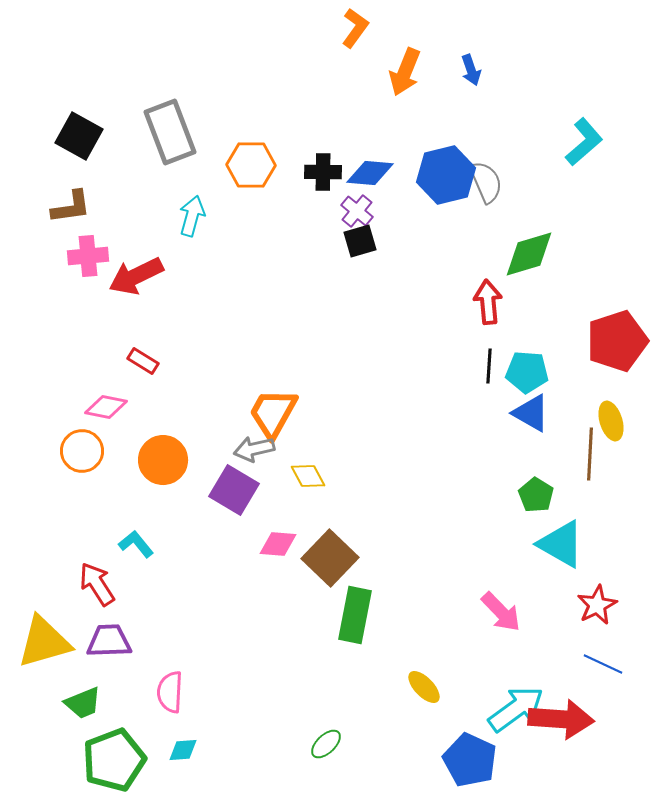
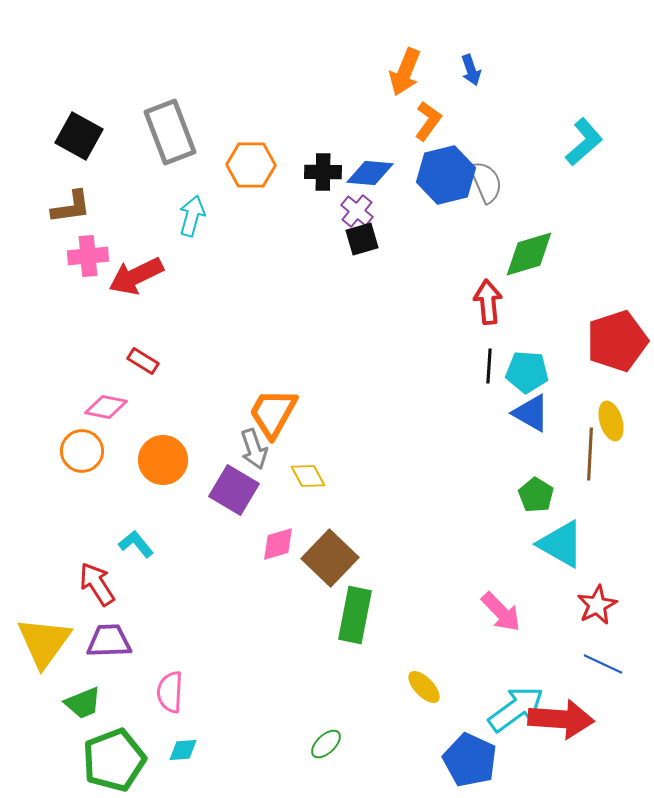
orange L-shape at (355, 28): moved 73 px right, 93 px down
black square at (360, 241): moved 2 px right, 2 px up
gray arrow at (254, 449): rotated 96 degrees counterclockwise
pink diamond at (278, 544): rotated 21 degrees counterclockwise
yellow triangle at (44, 642): rotated 38 degrees counterclockwise
